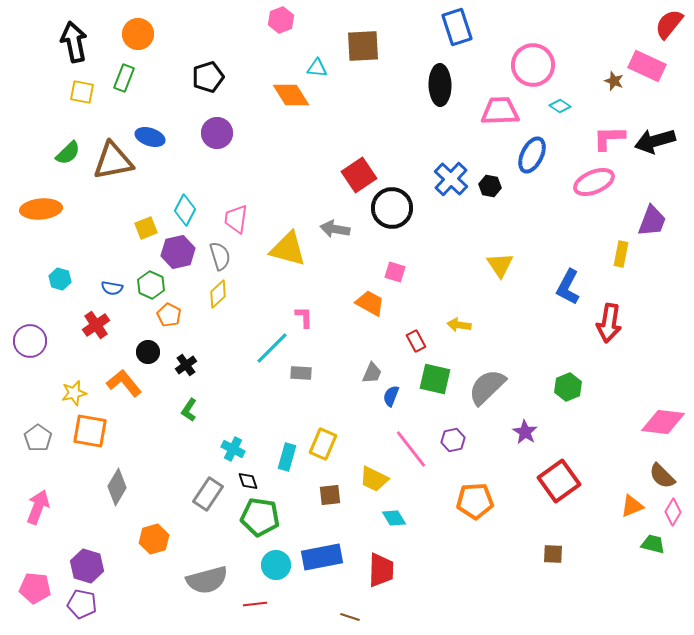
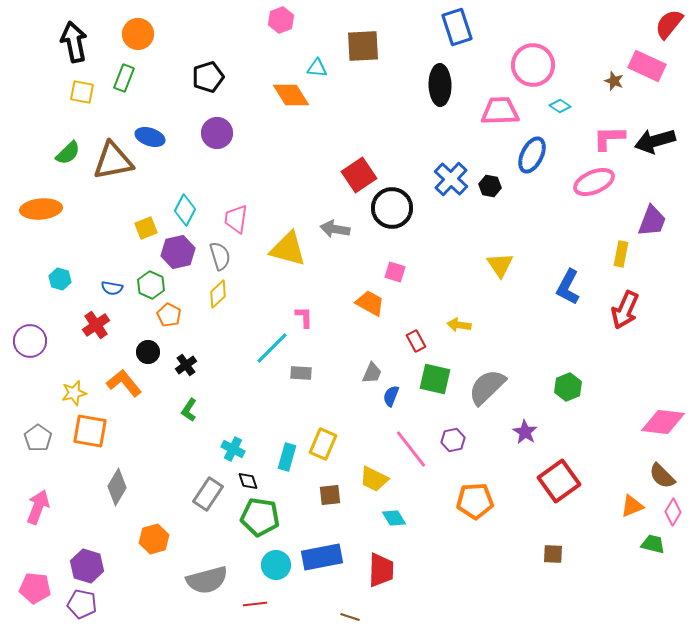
red arrow at (609, 323): moved 16 px right, 13 px up; rotated 15 degrees clockwise
